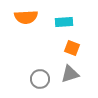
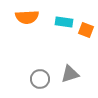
orange semicircle: moved 1 px right
cyan rectangle: rotated 12 degrees clockwise
orange square: moved 14 px right, 18 px up
